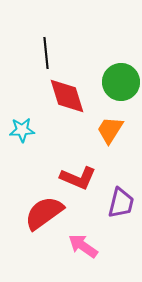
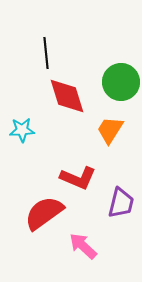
pink arrow: rotated 8 degrees clockwise
